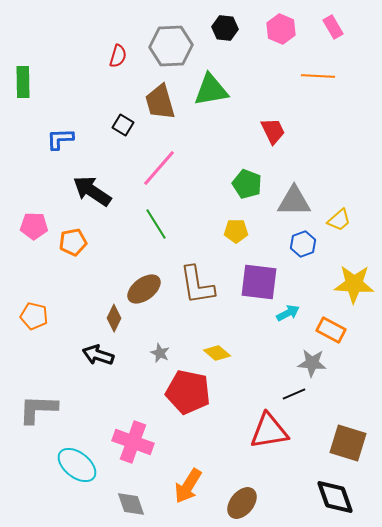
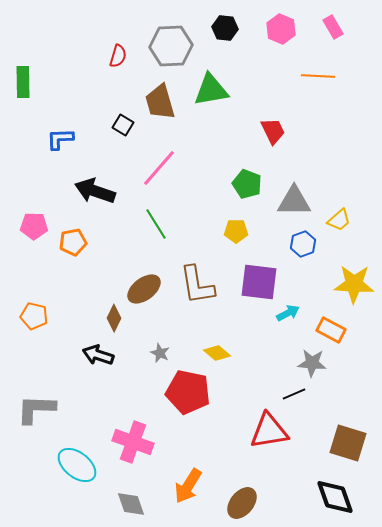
black arrow at (92, 191): moved 3 px right; rotated 15 degrees counterclockwise
gray L-shape at (38, 409): moved 2 px left
